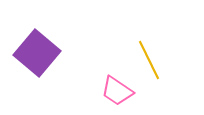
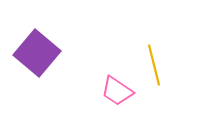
yellow line: moved 5 px right, 5 px down; rotated 12 degrees clockwise
